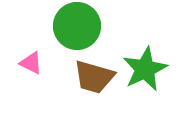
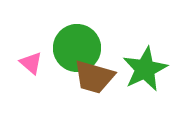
green circle: moved 22 px down
pink triangle: rotated 15 degrees clockwise
